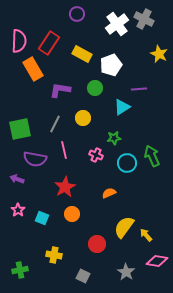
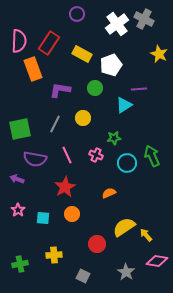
orange rectangle: rotated 10 degrees clockwise
cyan triangle: moved 2 px right, 2 px up
pink line: moved 3 px right, 5 px down; rotated 12 degrees counterclockwise
cyan square: moved 1 px right; rotated 16 degrees counterclockwise
yellow semicircle: rotated 20 degrees clockwise
yellow cross: rotated 14 degrees counterclockwise
green cross: moved 6 px up
